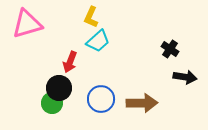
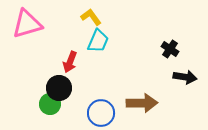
yellow L-shape: rotated 120 degrees clockwise
cyan trapezoid: rotated 25 degrees counterclockwise
blue circle: moved 14 px down
green circle: moved 2 px left, 1 px down
